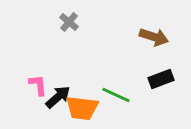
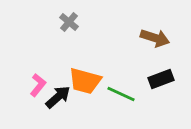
brown arrow: moved 1 px right, 1 px down
pink L-shape: rotated 45 degrees clockwise
green line: moved 5 px right, 1 px up
orange trapezoid: moved 3 px right, 27 px up; rotated 8 degrees clockwise
